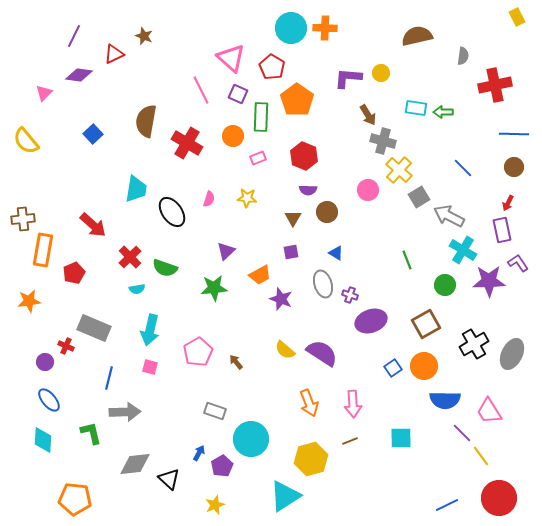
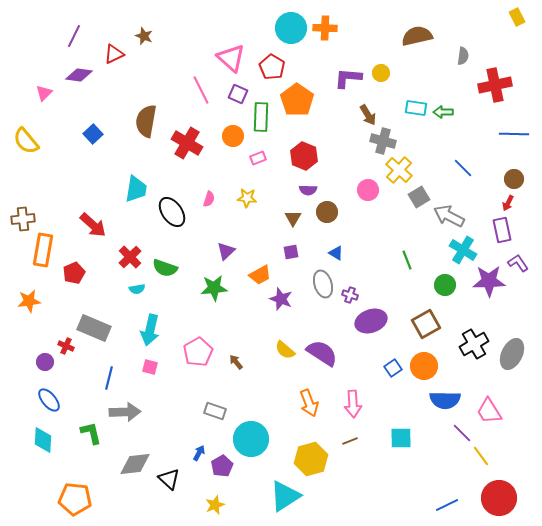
brown circle at (514, 167): moved 12 px down
